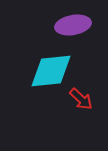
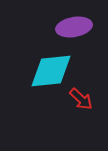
purple ellipse: moved 1 px right, 2 px down
